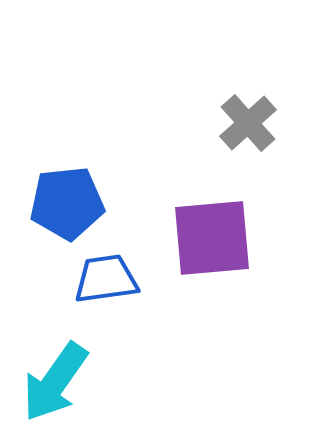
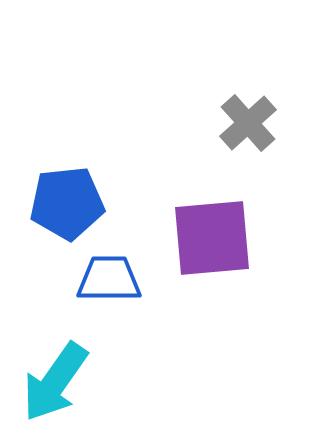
blue trapezoid: moved 3 px right; rotated 8 degrees clockwise
